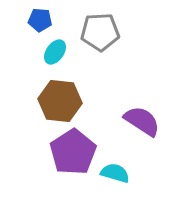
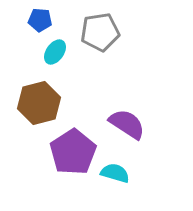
gray pentagon: rotated 6 degrees counterclockwise
brown hexagon: moved 21 px left, 2 px down; rotated 21 degrees counterclockwise
purple semicircle: moved 15 px left, 3 px down
